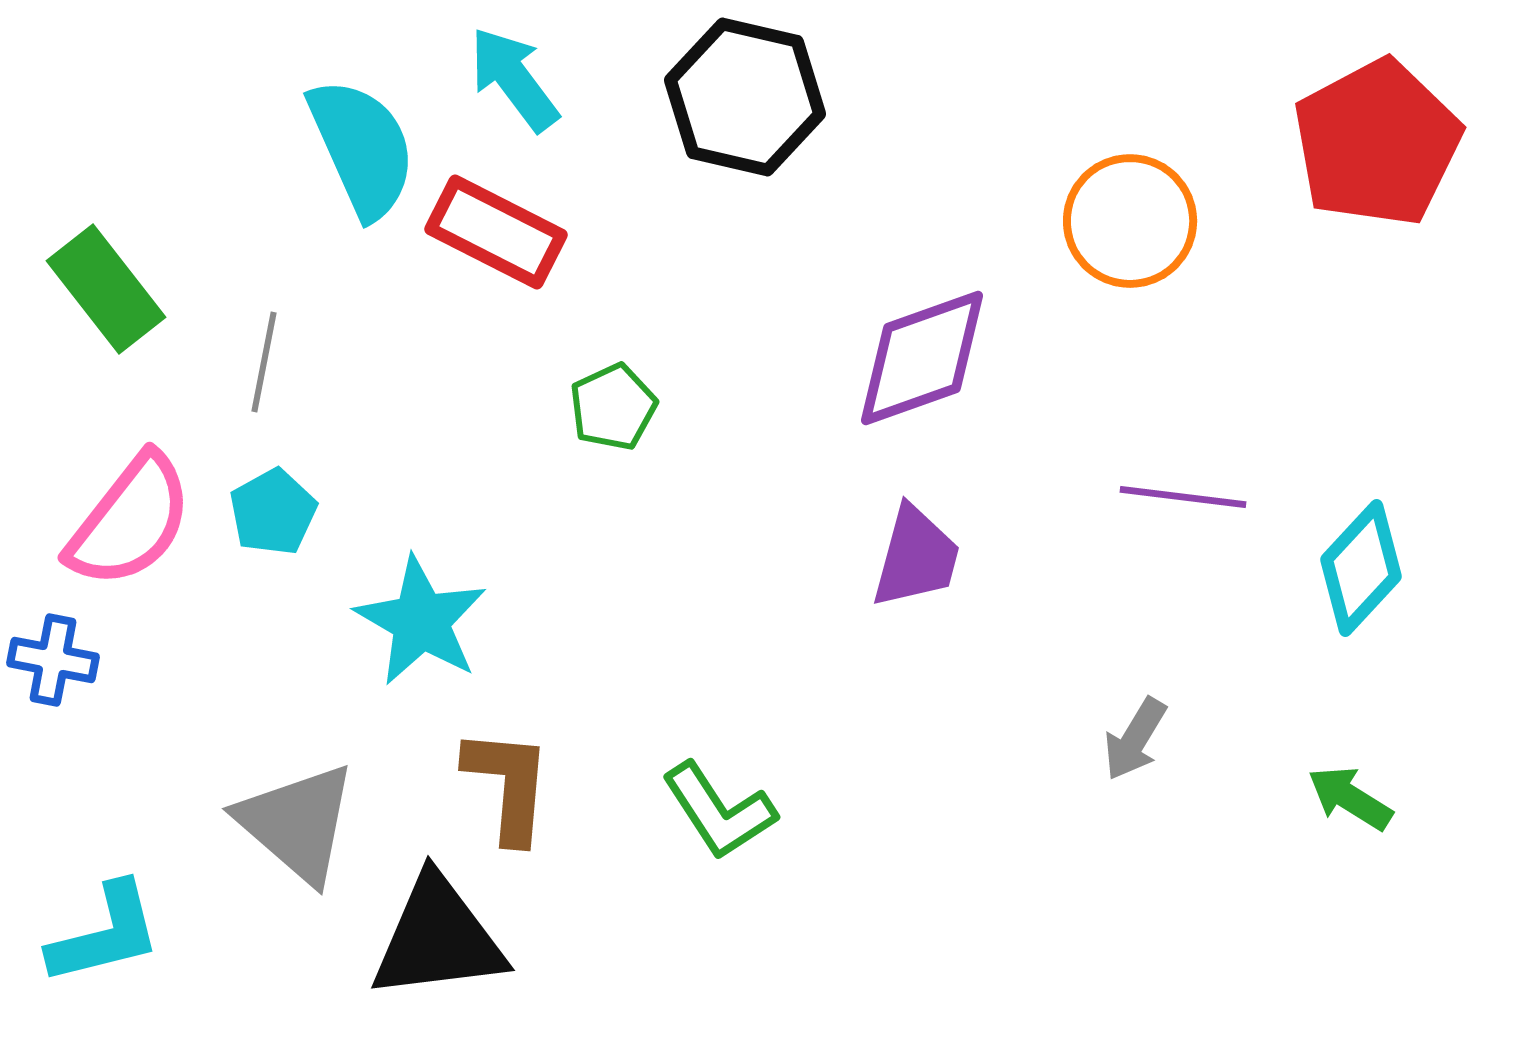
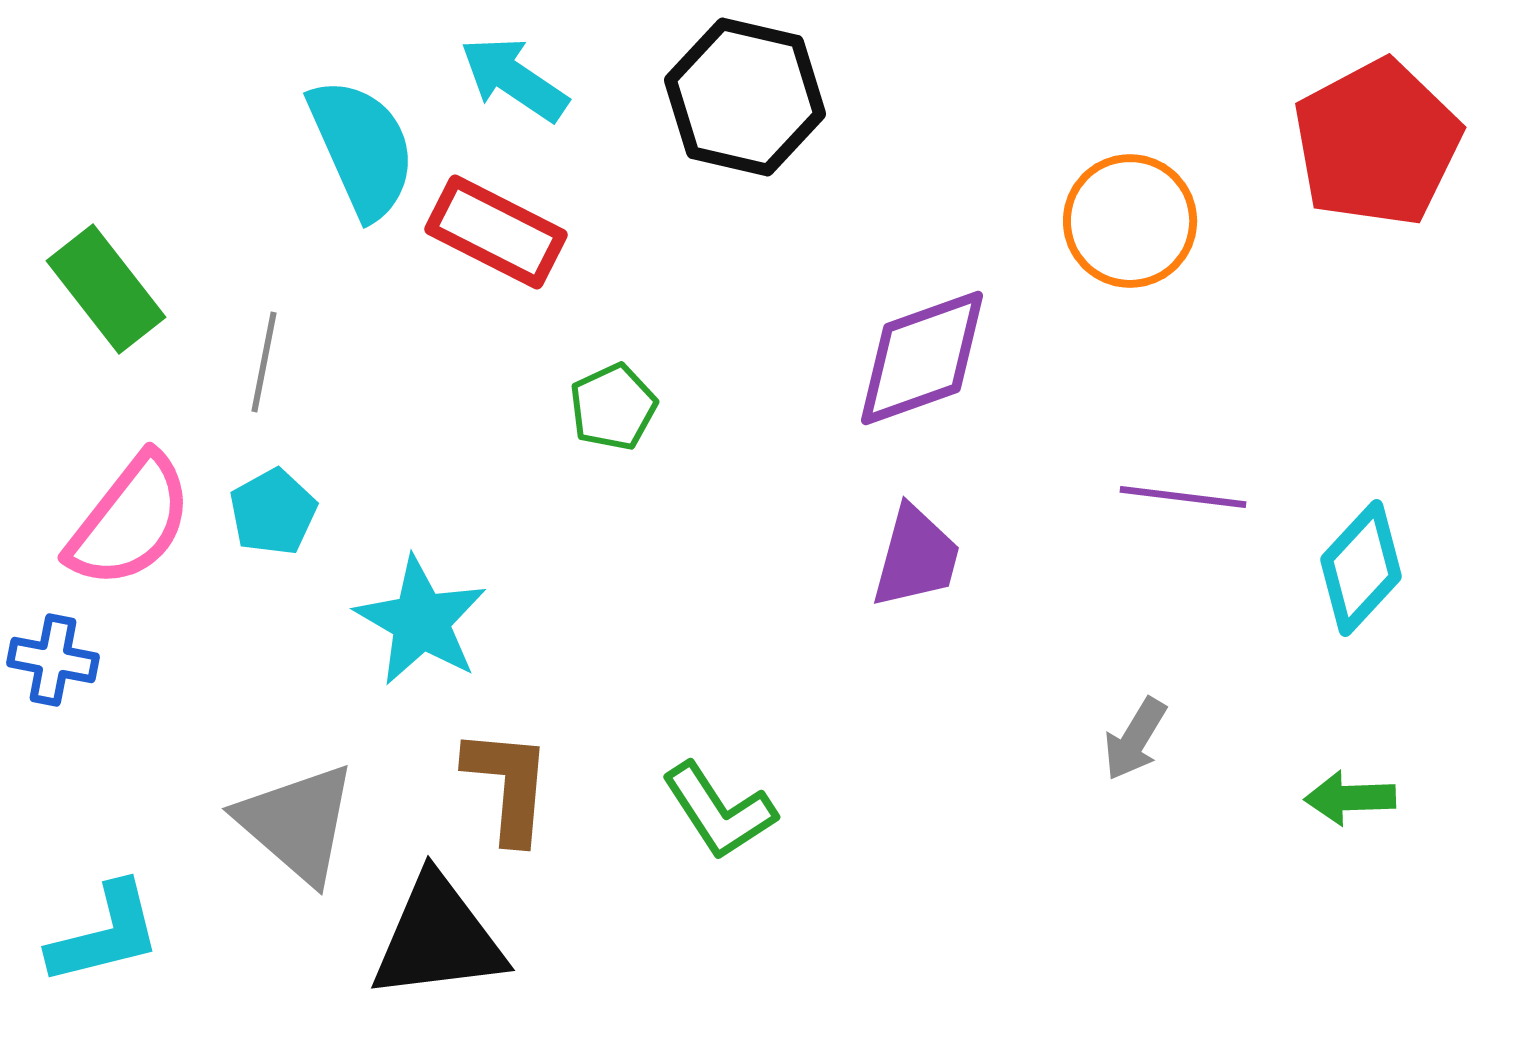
cyan arrow: rotated 19 degrees counterclockwise
green arrow: rotated 34 degrees counterclockwise
